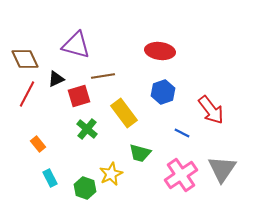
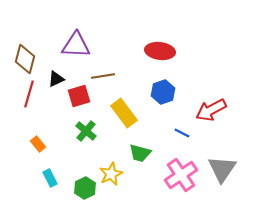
purple triangle: rotated 12 degrees counterclockwise
brown diamond: rotated 40 degrees clockwise
red line: moved 2 px right; rotated 12 degrees counterclockwise
red arrow: rotated 100 degrees clockwise
green cross: moved 1 px left, 2 px down
green hexagon: rotated 15 degrees clockwise
